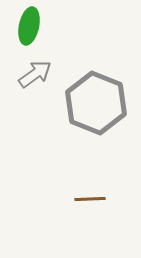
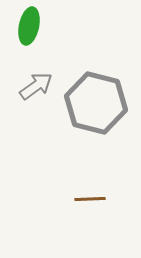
gray arrow: moved 1 px right, 12 px down
gray hexagon: rotated 8 degrees counterclockwise
